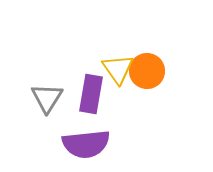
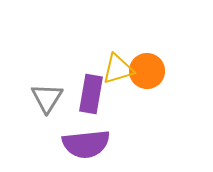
yellow triangle: rotated 48 degrees clockwise
